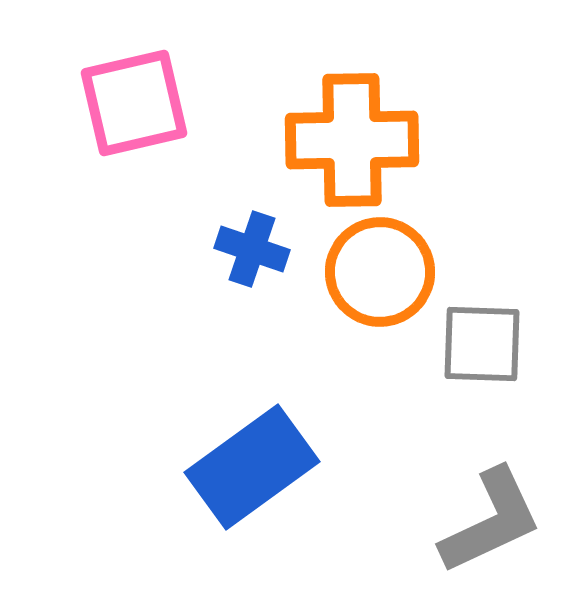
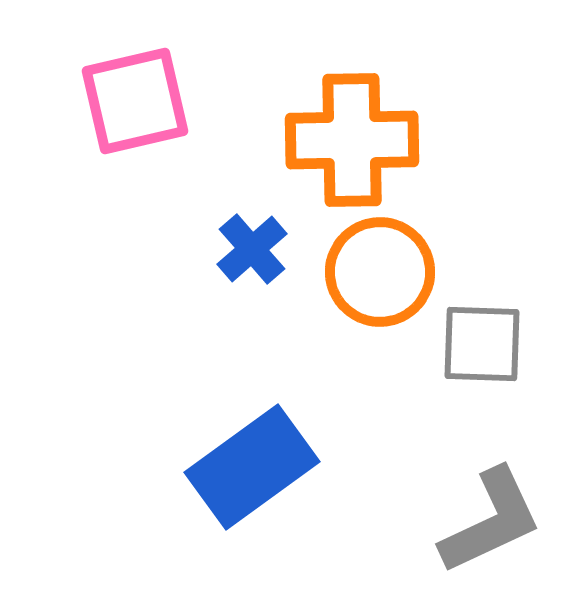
pink square: moved 1 px right, 2 px up
blue cross: rotated 30 degrees clockwise
